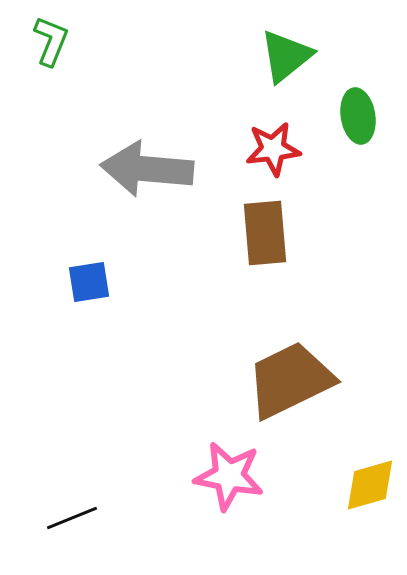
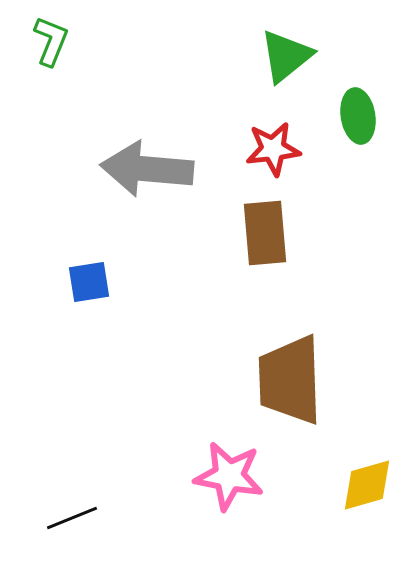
brown trapezoid: rotated 66 degrees counterclockwise
yellow diamond: moved 3 px left
